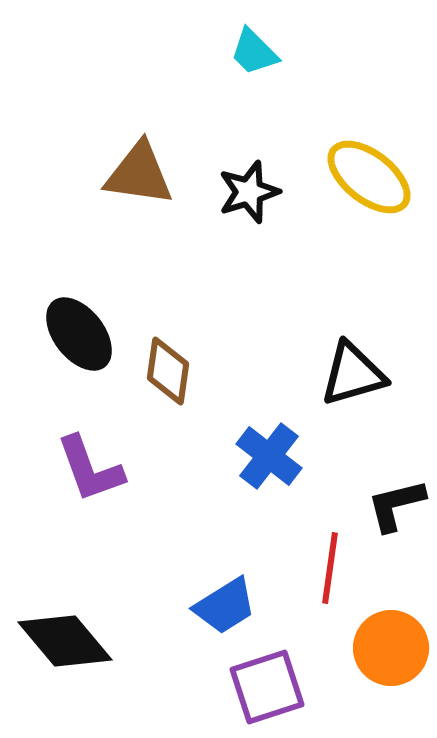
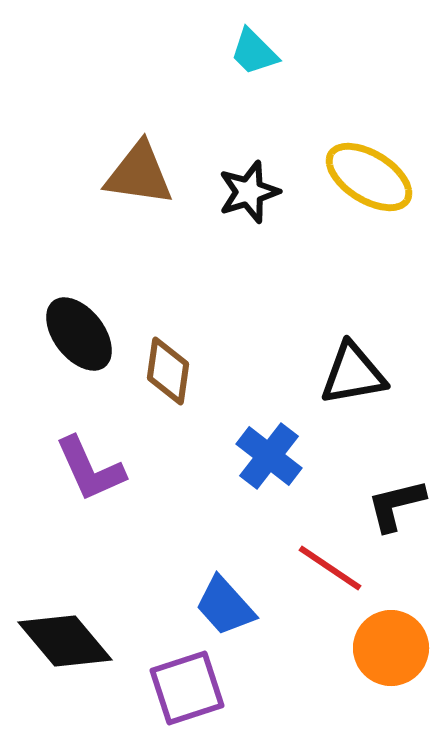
yellow ellipse: rotated 6 degrees counterclockwise
black triangle: rotated 6 degrees clockwise
purple L-shape: rotated 4 degrees counterclockwise
red line: rotated 64 degrees counterclockwise
blue trapezoid: rotated 80 degrees clockwise
purple square: moved 80 px left, 1 px down
